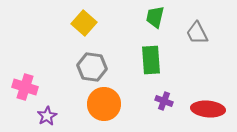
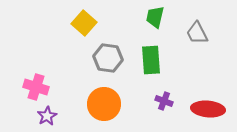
gray hexagon: moved 16 px right, 9 px up
pink cross: moved 11 px right
